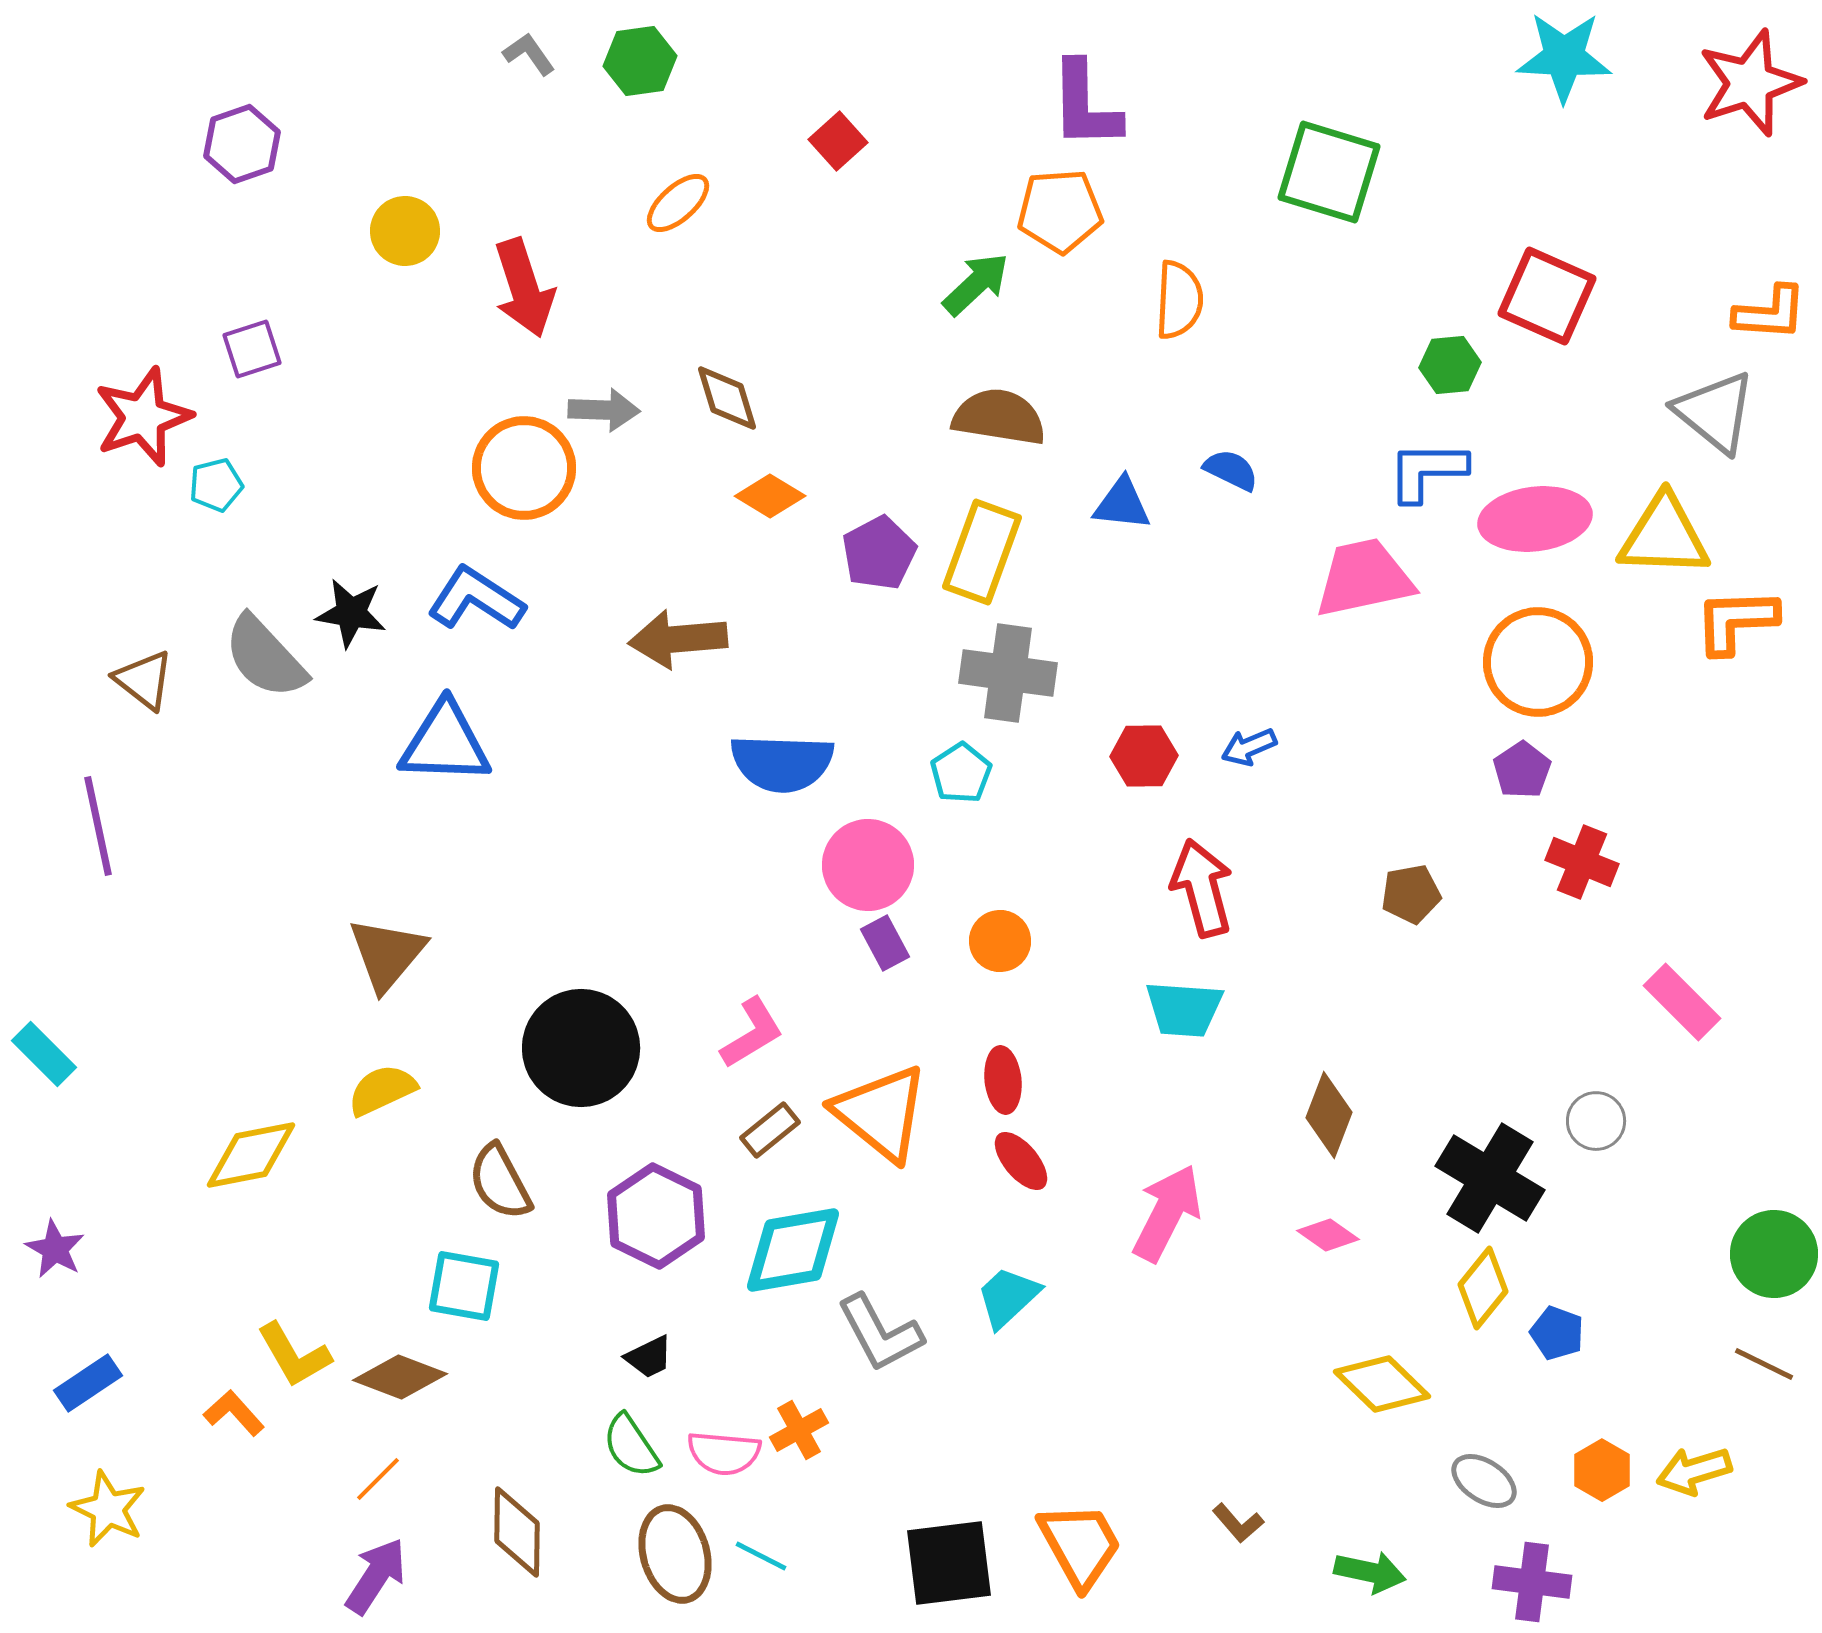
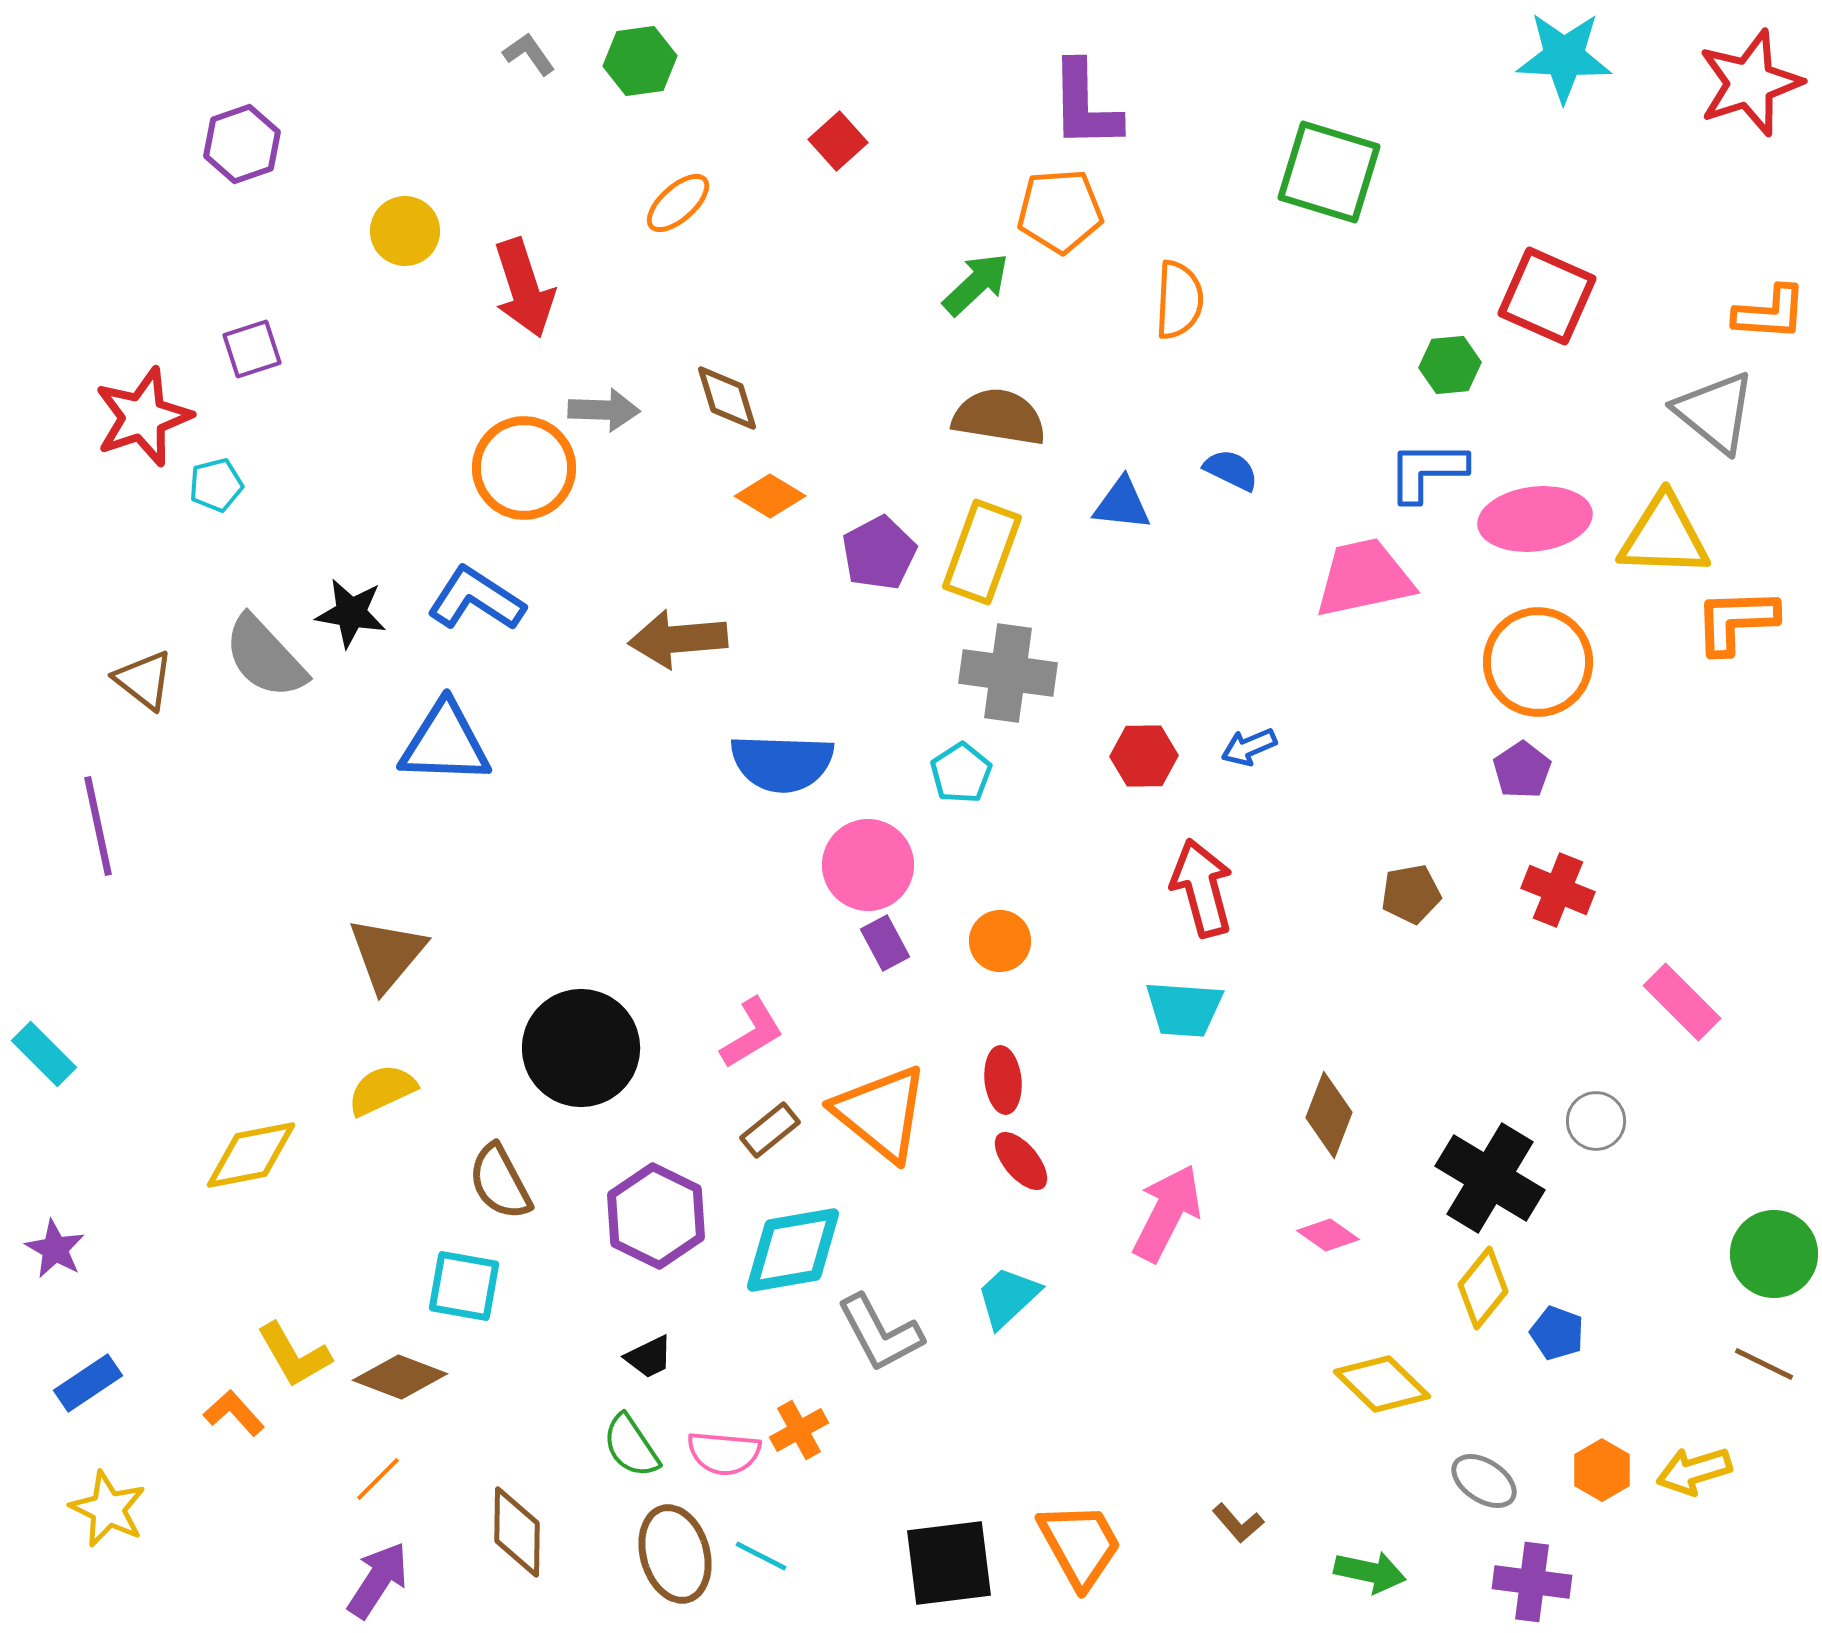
red cross at (1582, 862): moved 24 px left, 28 px down
purple arrow at (376, 1576): moved 2 px right, 4 px down
